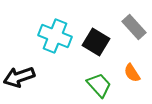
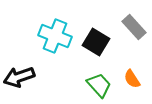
orange semicircle: moved 6 px down
